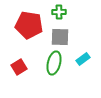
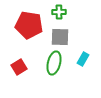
cyan rectangle: rotated 24 degrees counterclockwise
